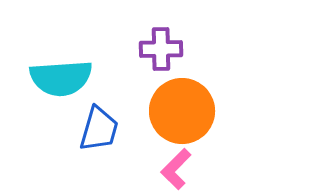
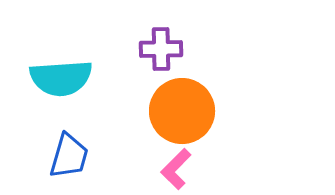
blue trapezoid: moved 30 px left, 27 px down
